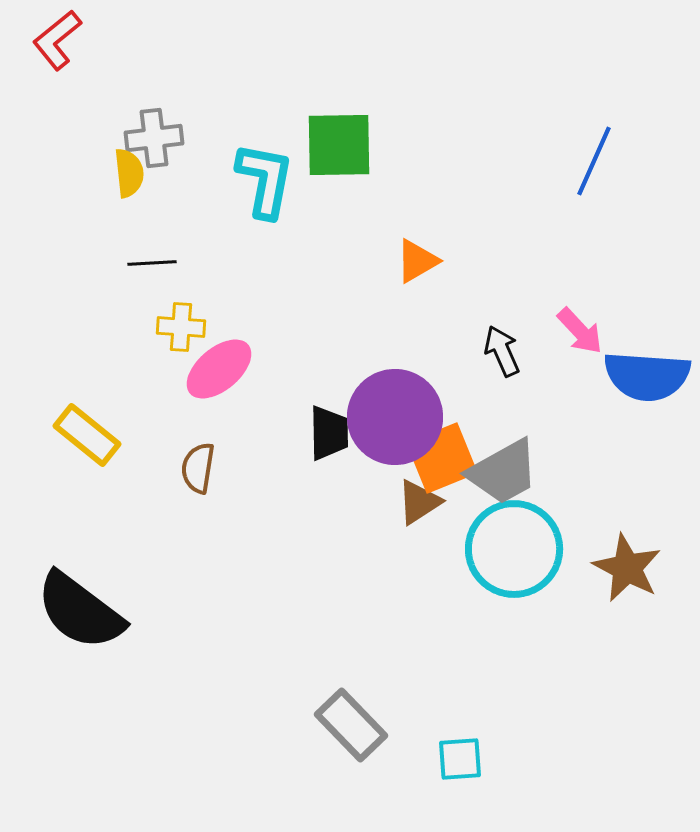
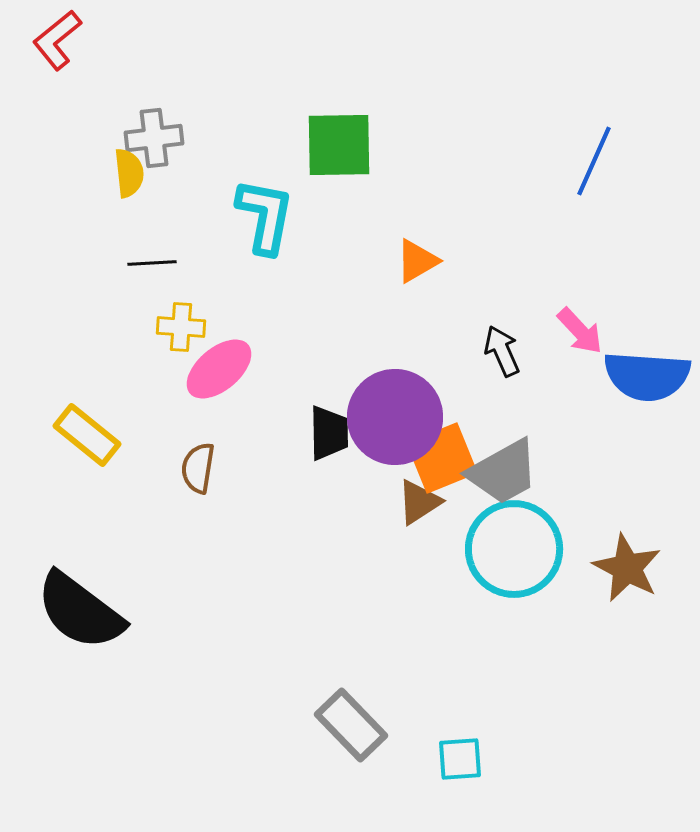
cyan L-shape: moved 36 px down
